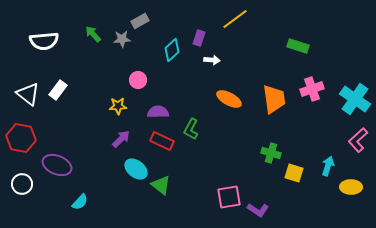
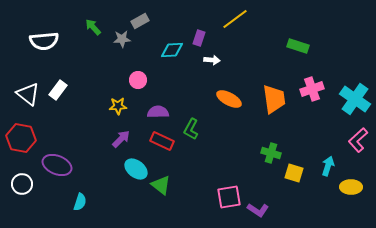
green arrow: moved 7 px up
cyan diamond: rotated 40 degrees clockwise
cyan semicircle: rotated 24 degrees counterclockwise
